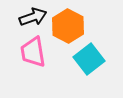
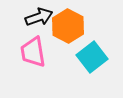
black arrow: moved 6 px right
cyan square: moved 3 px right, 2 px up
